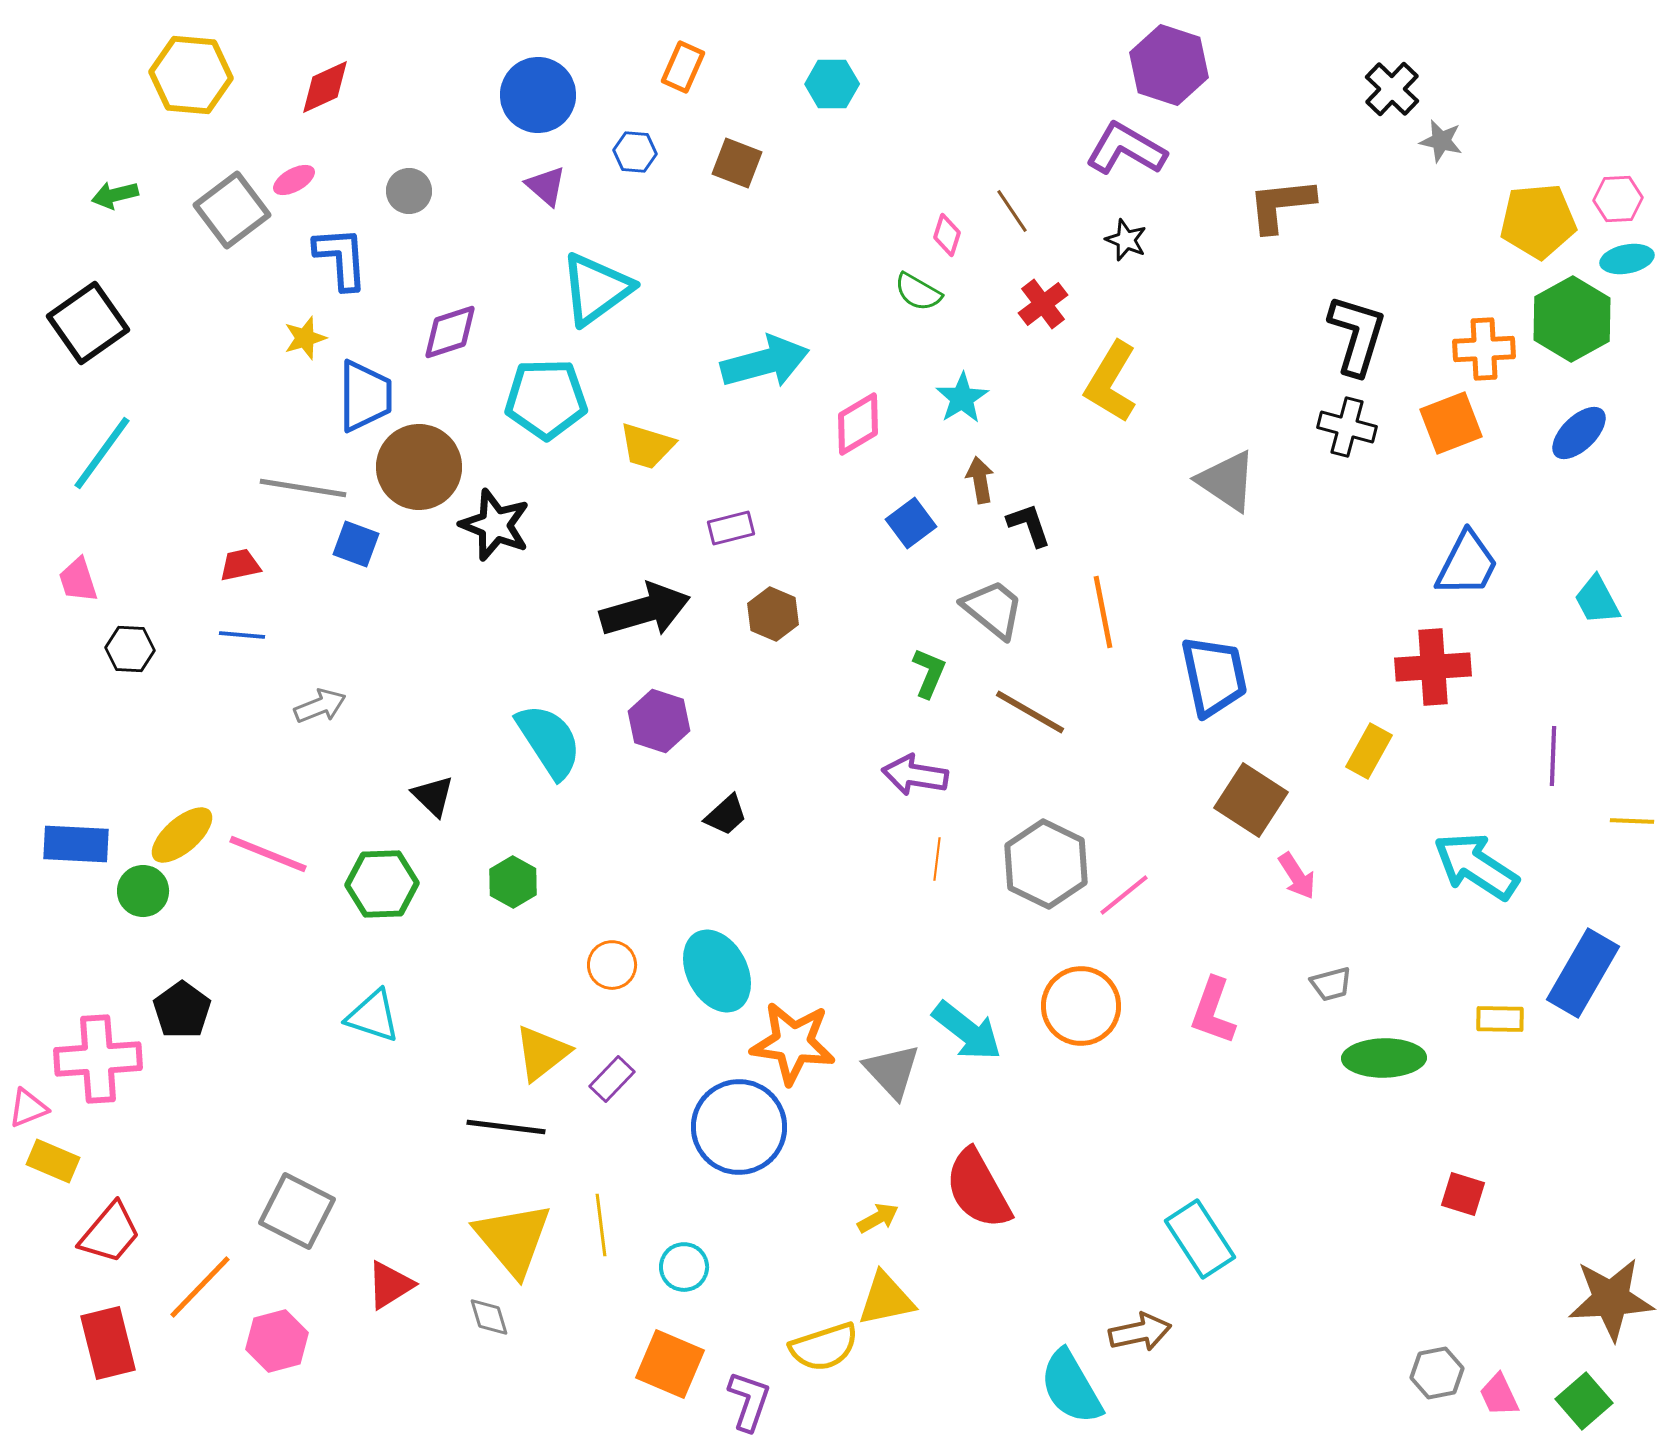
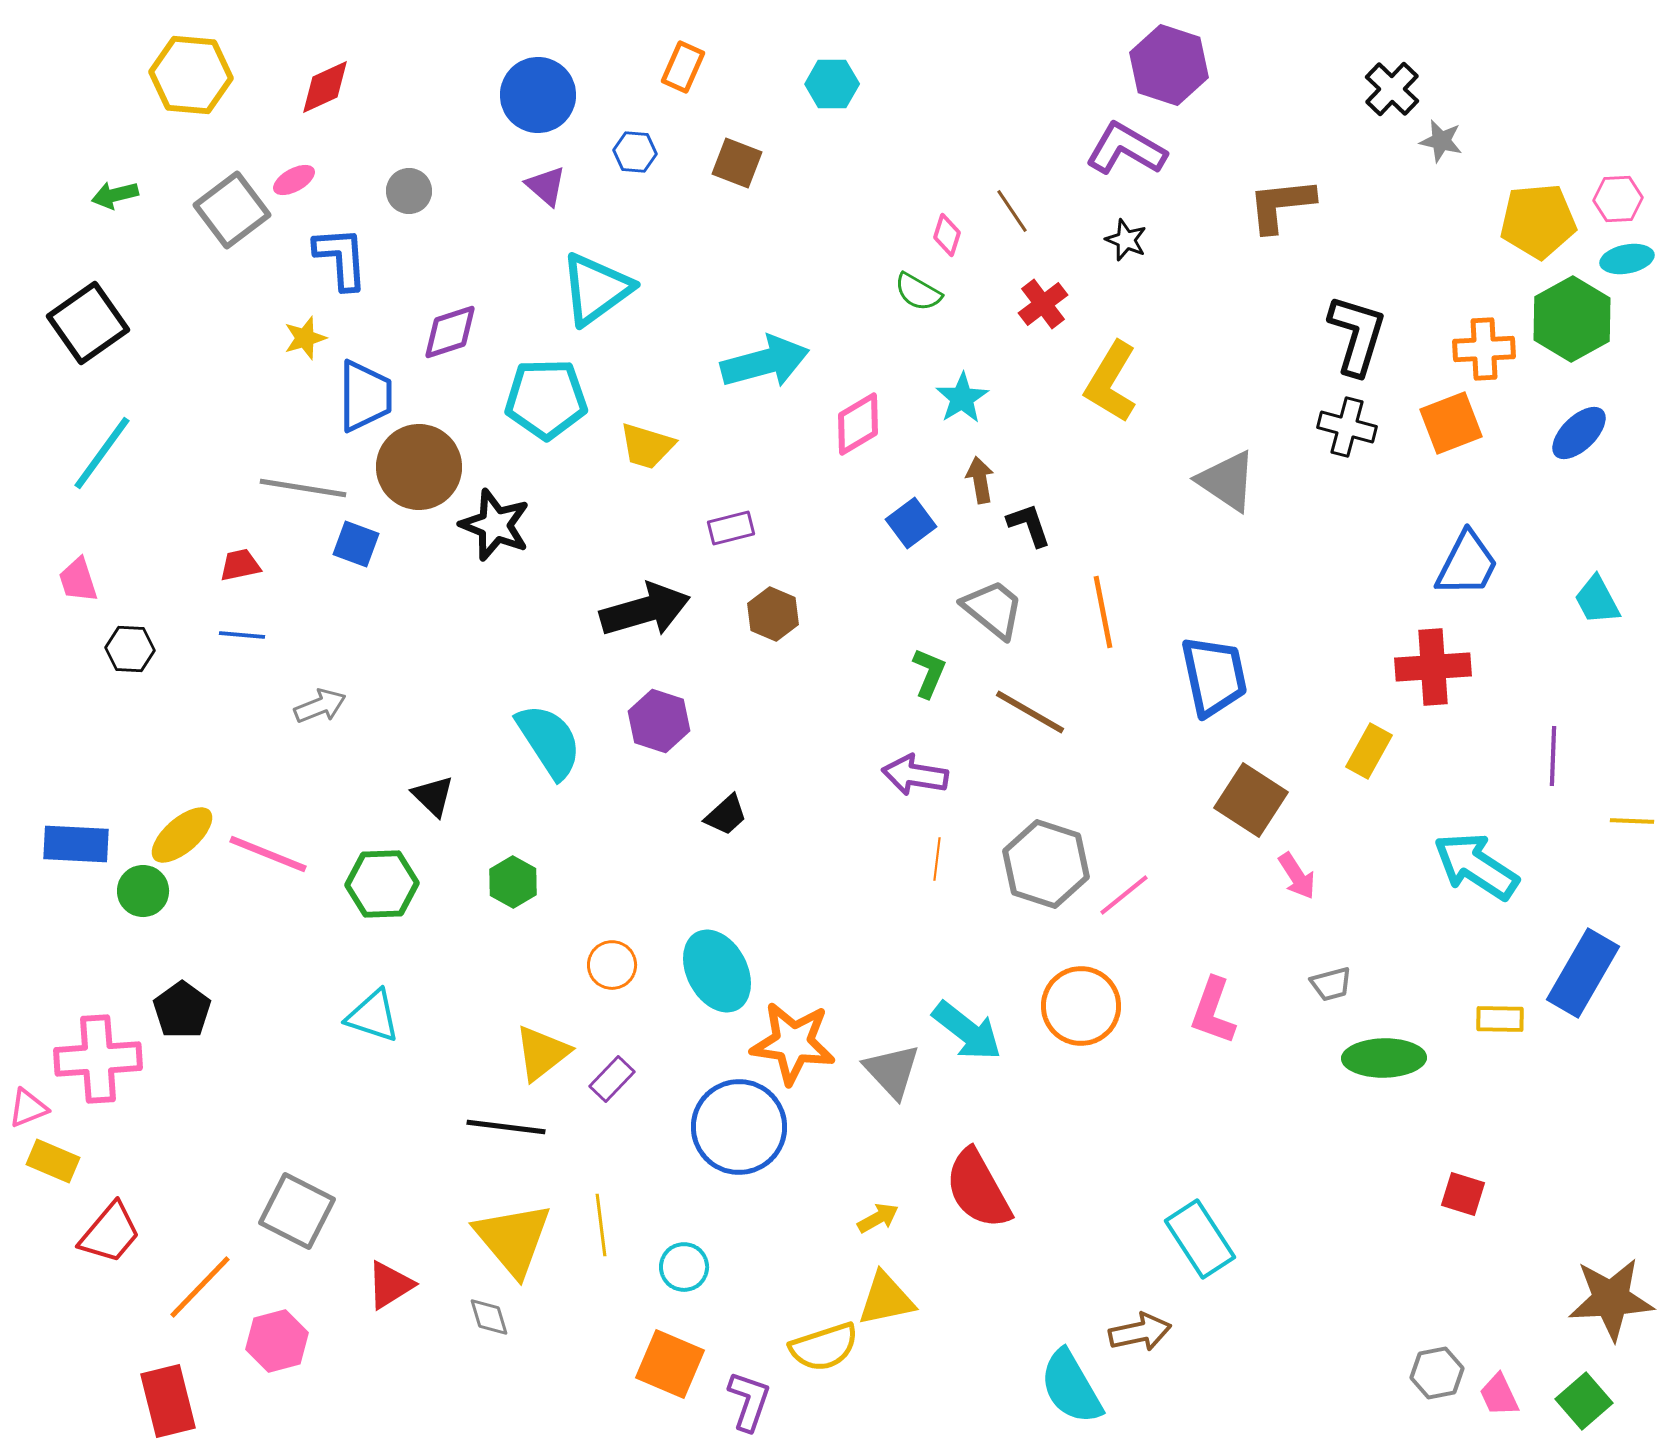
gray hexagon at (1046, 864): rotated 8 degrees counterclockwise
red rectangle at (108, 1343): moved 60 px right, 58 px down
